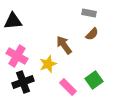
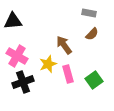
pink rectangle: moved 13 px up; rotated 30 degrees clockwise
